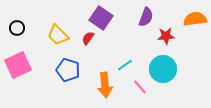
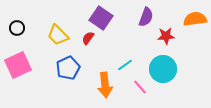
blue pentagon: moved 2 px up; rotated 30 degrees clockwise
